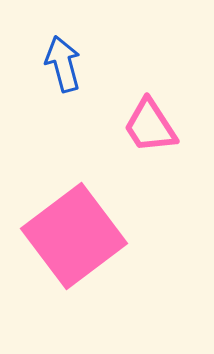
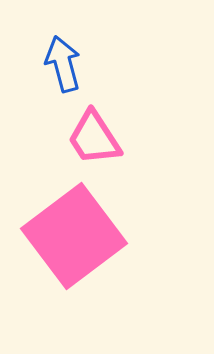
pink trapezoid: moved 56 px left, 12 px down
